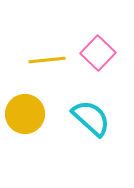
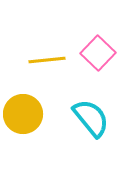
yellow circle: moved 2 px left
cyan semicircle: rotated 9 degrees clockwise
